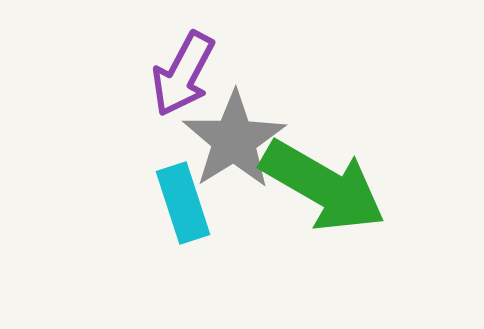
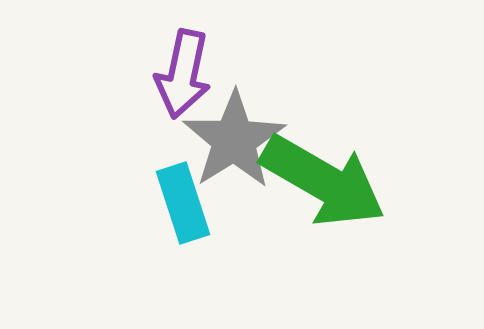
purple arrow: rotated 16 degrees counterclockwise
green arrow: moved 5 px up
